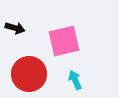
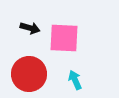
black arrow: moved 15 px right
pink square: moved 3 px up; rotated 16 degrees clockwise
